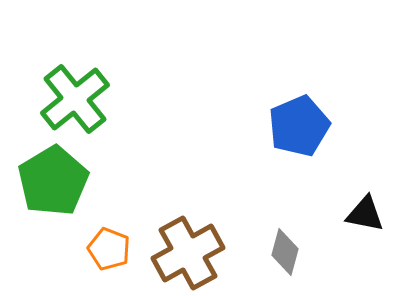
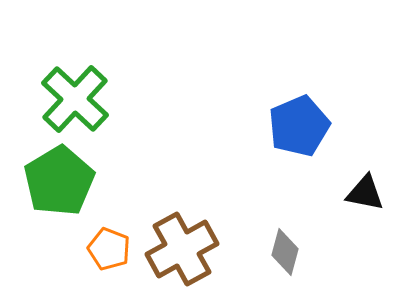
green cross: rotated 8 degrees counterclockwise
green pentagon: moved 6 px right
black triangle: moved 21 px up
brown cross: moved 6 px left, 4 px up
